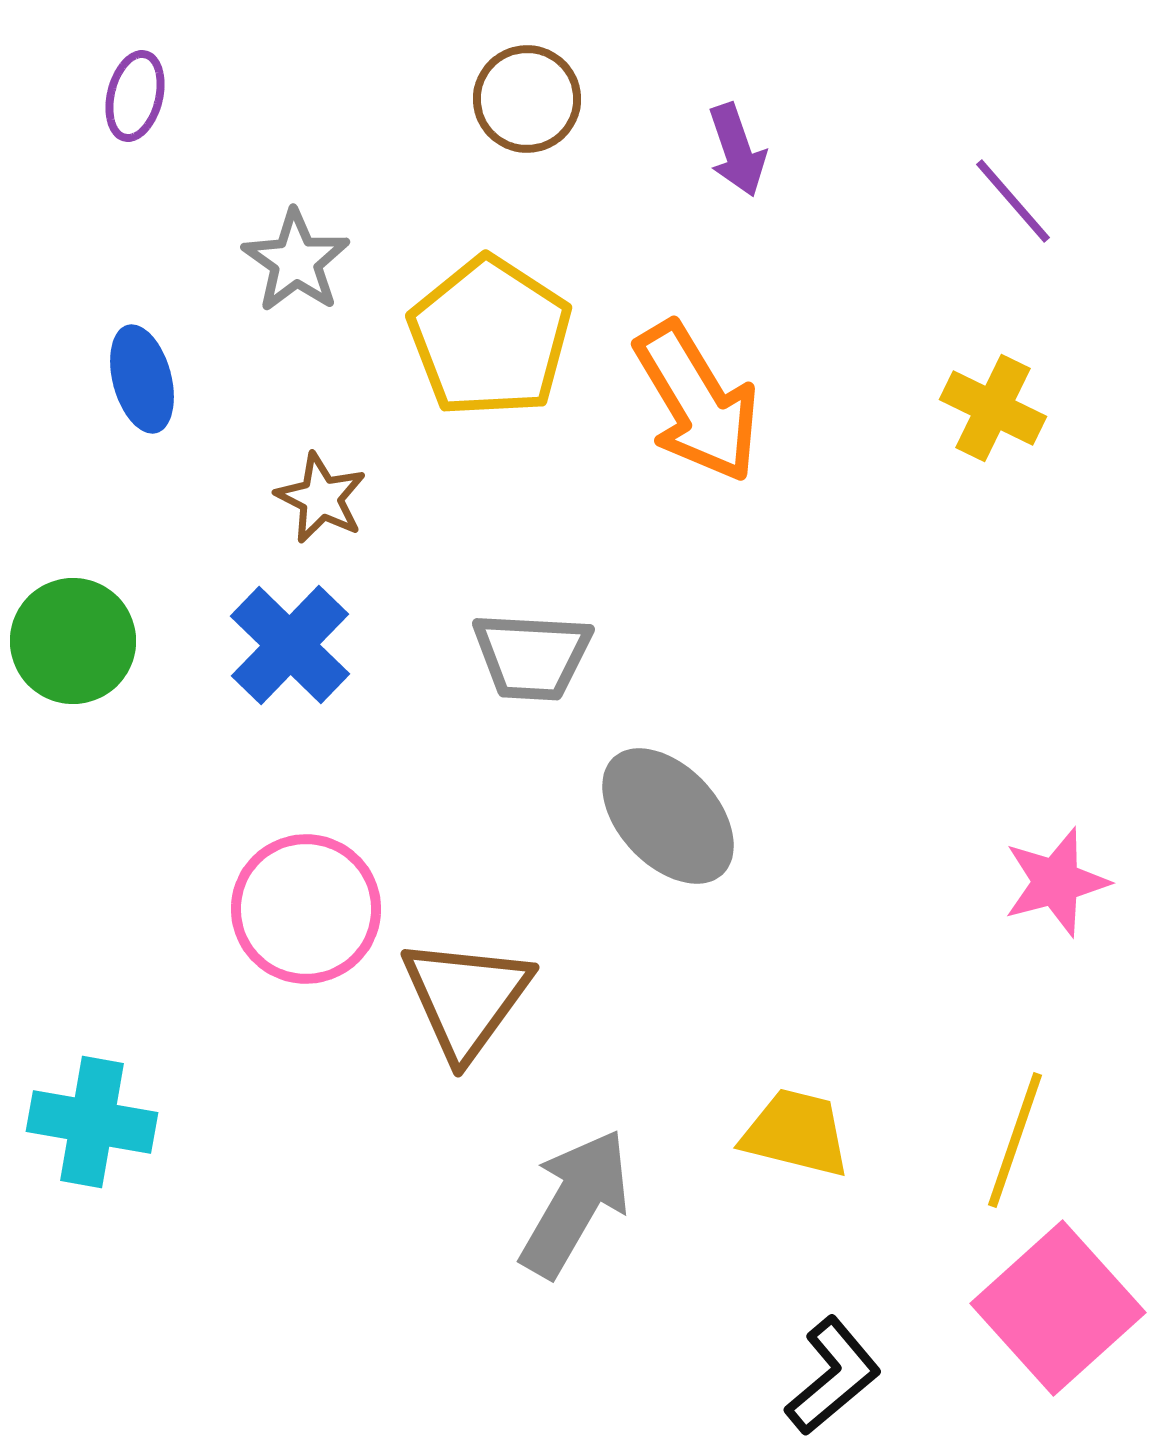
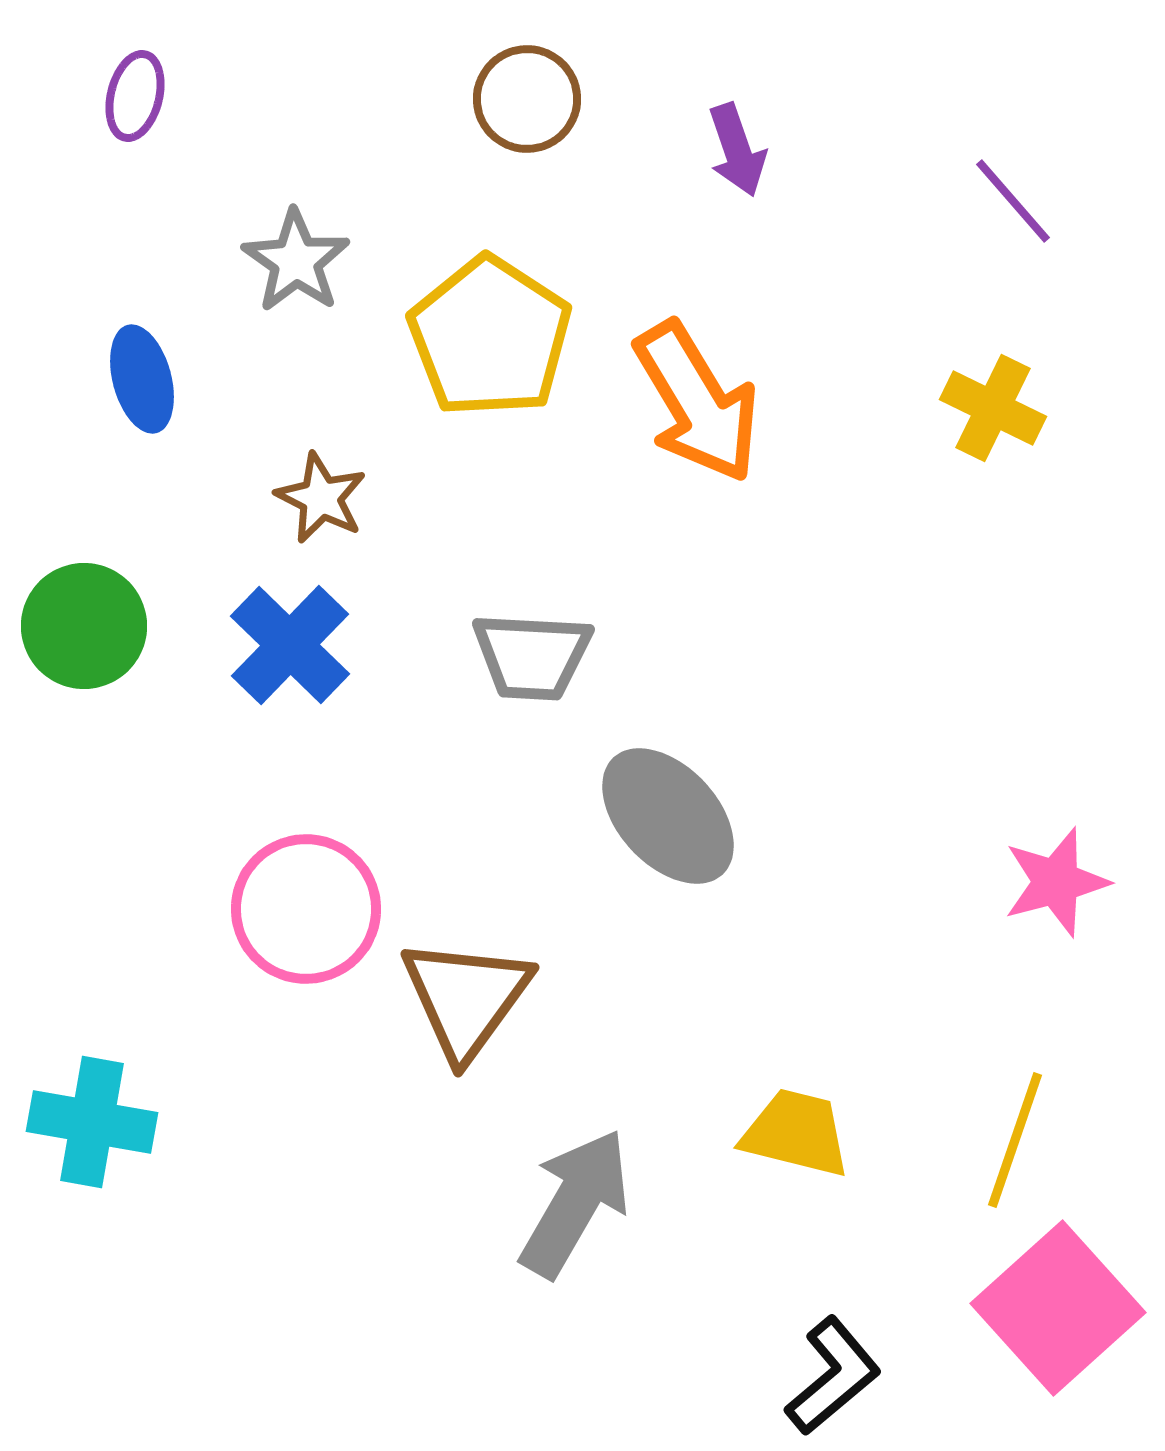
green circle: moved 11 px right, 15 px up
